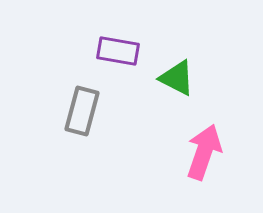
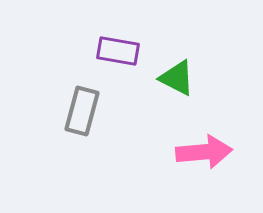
pink arrow: rotated 66 degrees clockwise
